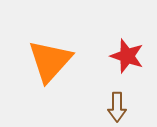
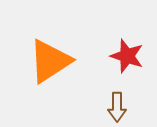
orange triangle: rotated 15 degrees clockwise
